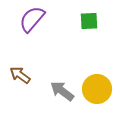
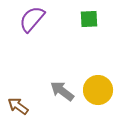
green square: moved 2 px up
brown arrow: moved 2 px left, 31 px down
yellow circle: moved 1 px right, 1 px down
